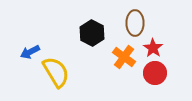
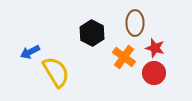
red star: moved 2 px right; rotated 18 degrees counterclockwise
red circle: moved 1 px left
